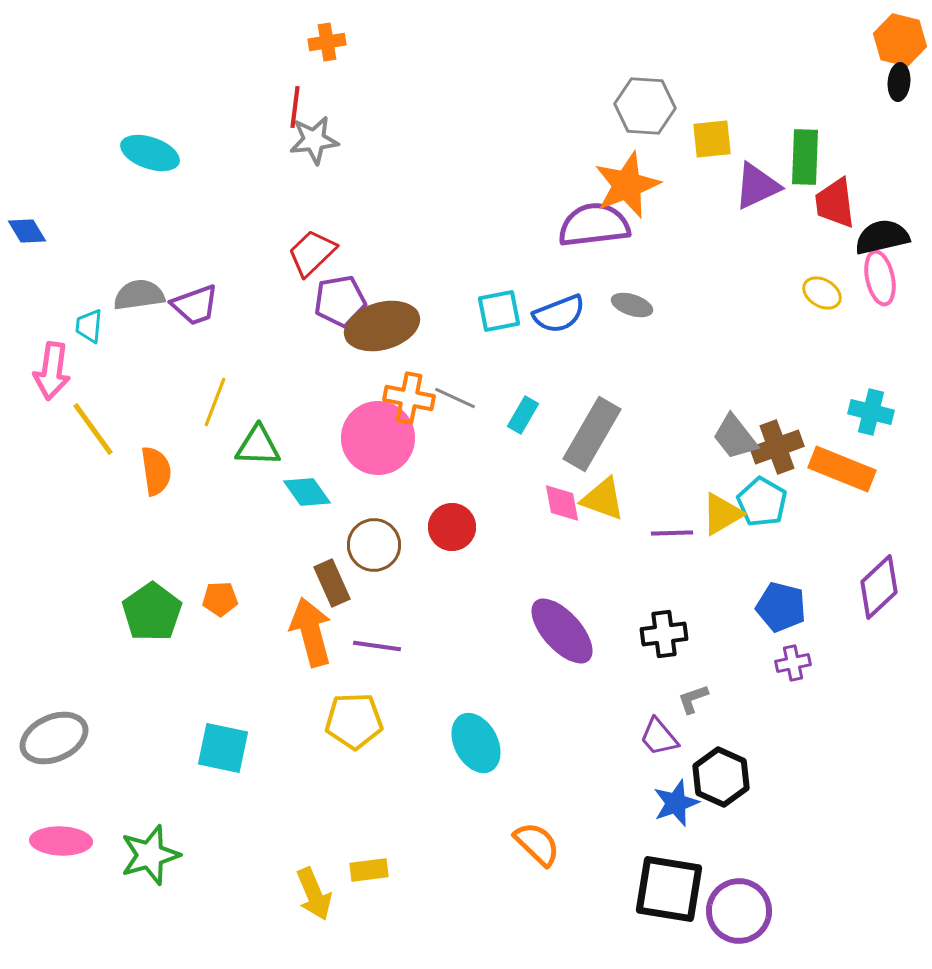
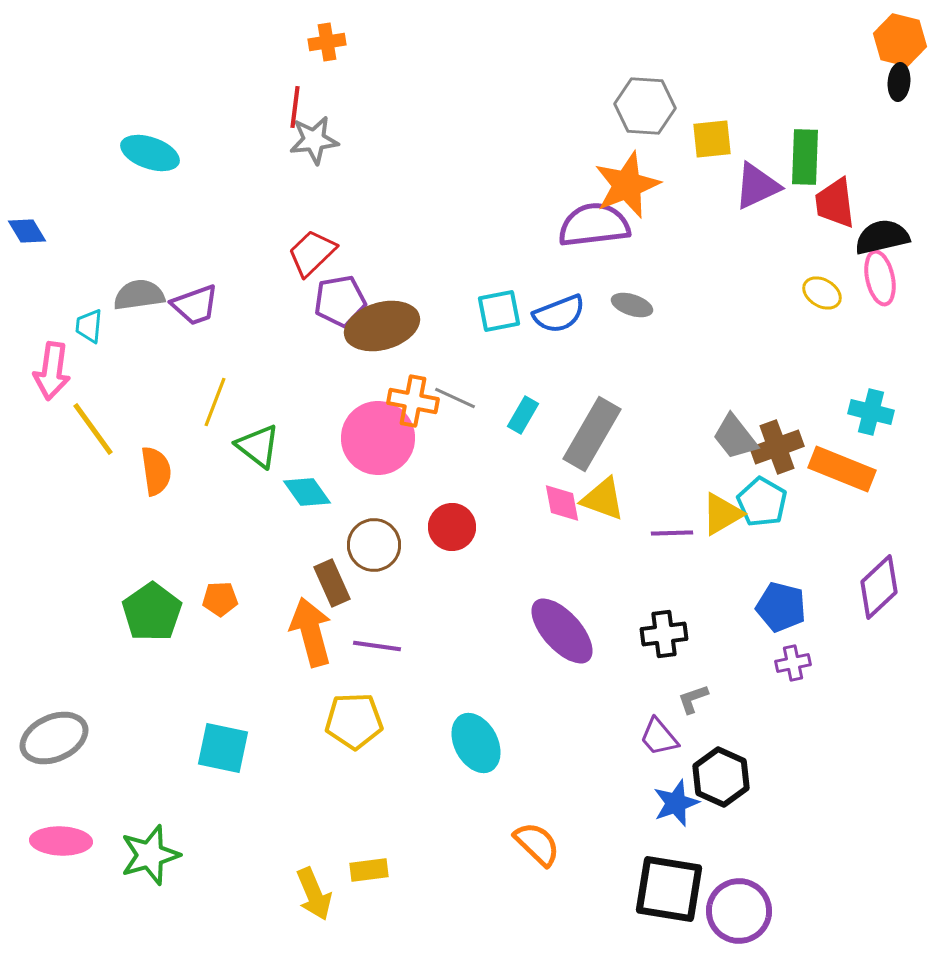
orange cross at (409, 398): moved 4 px right, 3 px down
green triangle at (258, 446): rotated 36 degrees clockwise
